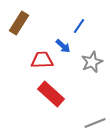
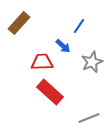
brown rectangle: rotated 10 degrees clockwise
red trapezoid: moved 2 px down
red rectangle: moved 1 px left, 2 px up
gray line: moved 6 px left, 5 px up
